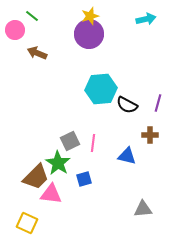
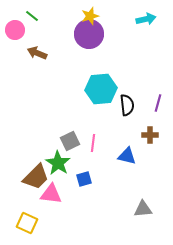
black semicircle: rotated 125 degrees counterclockwise
